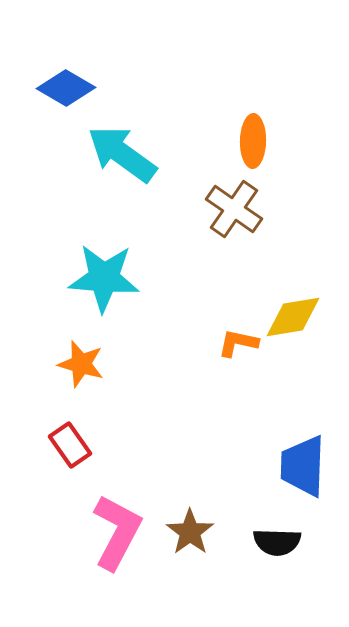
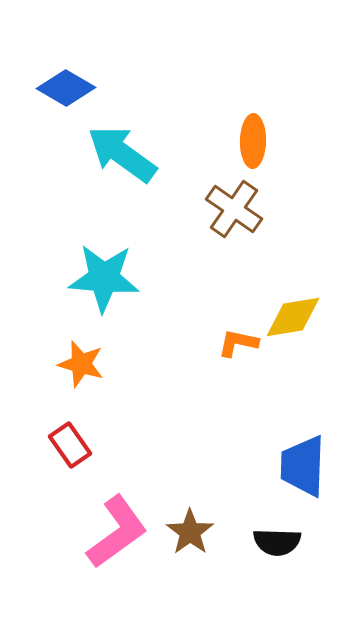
pink L-shape: rotated 26 degrees clockwise
